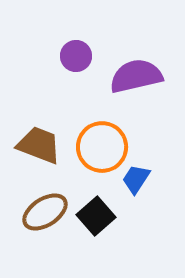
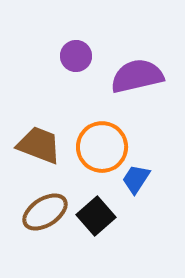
purple semicircle: moved 1 px right
